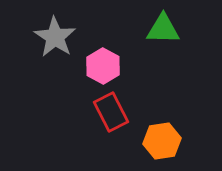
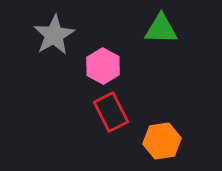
green triangle: moved 2 px left
gray star: moved 1 px left, 2 px up; rotated 9 degrees clockwise
